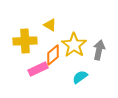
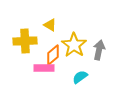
pink rectangle: moved 6 px right, 1 px up; rotated 24 degrees clockwise
